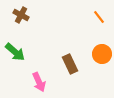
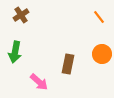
brown cross: rotated 28 degrees clockwise
green arrow: rotated 60 degrees clockwise
brown rectangle: moved 2 px left; rotated 36 degrees clockwise
pink arrow: rotated 24 degrees counterclockwise
